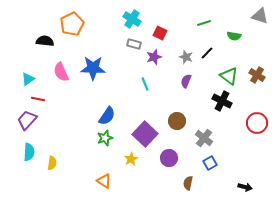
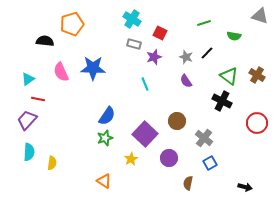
orange pentagon: rotated 10 degrees clockwise
purple semicircle: rotated 56 degrees counterclockwise
